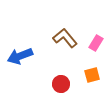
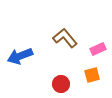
pink rectangle: moved 2 px right, 6 px down; rotated 35 degrees clockwise
